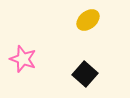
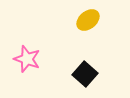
pink star: moved 4 px right
